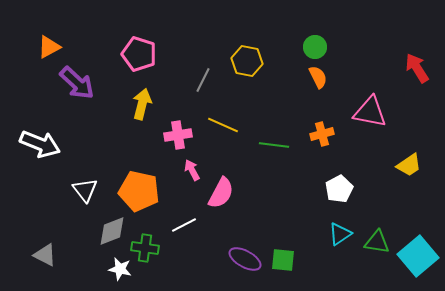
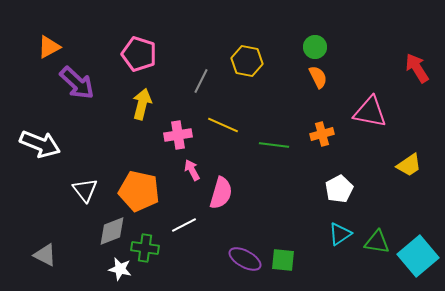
gray line: moved 2 px left, 1 px down
pink semicircle: rotated 12 degrees counterclockwise
